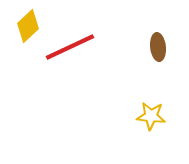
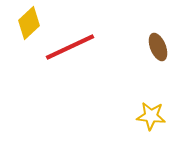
yellow diamond: moved 1 px right, 3 px up
brown ellipse: rotated 16 degrees counterclockwise
